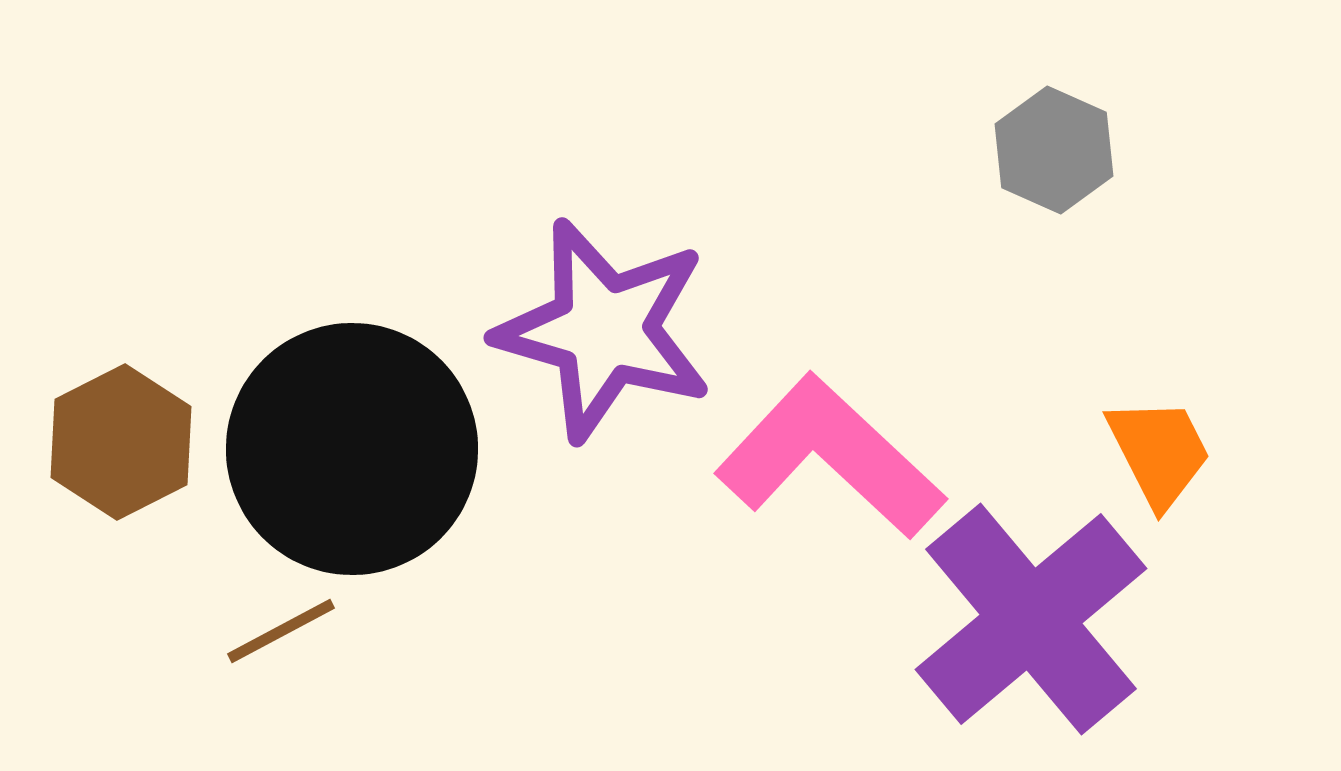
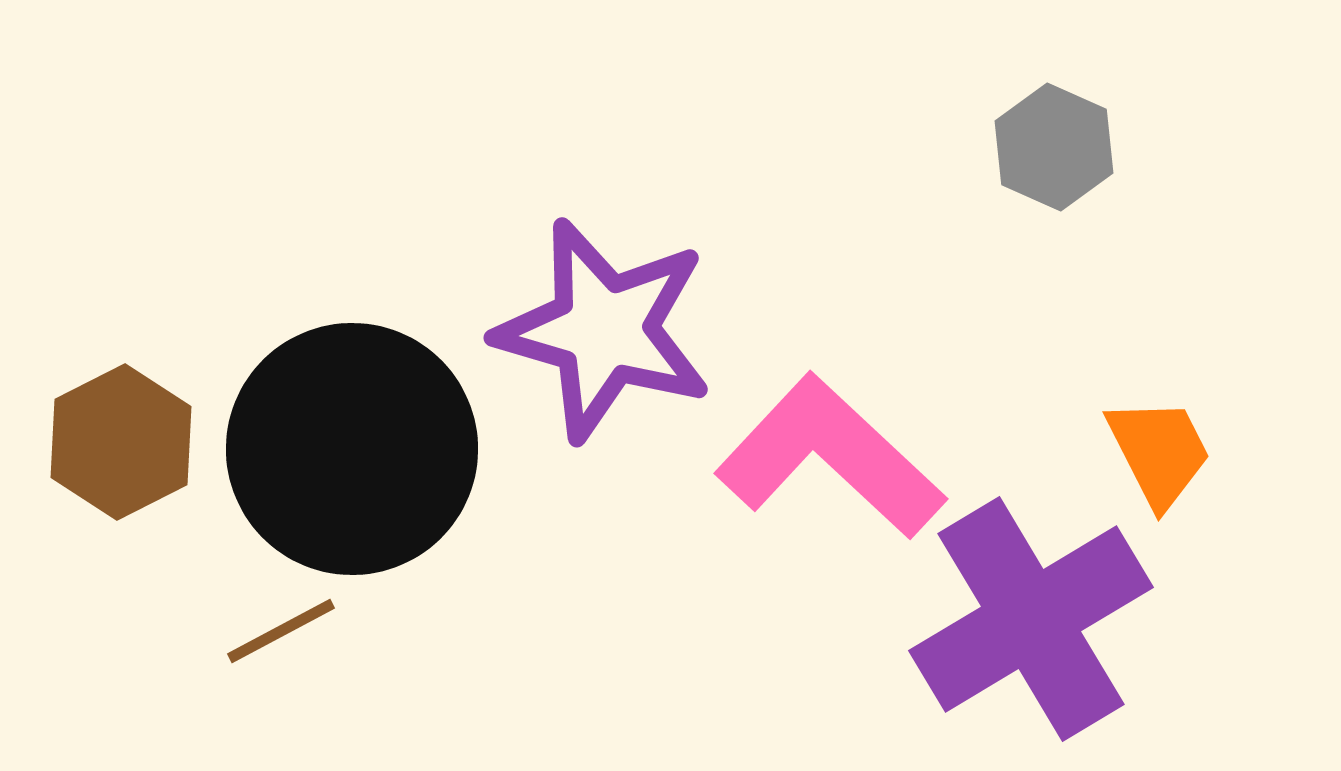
gray hexagon: moved 3 px up
purple cross: rotated 9 degrees clockwise
